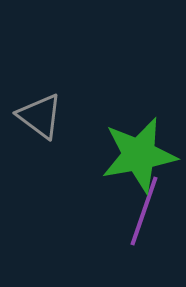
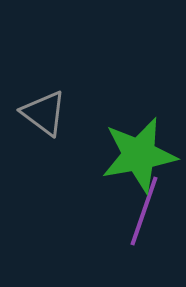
gray triangle: moved 4 px right, 3 px up
